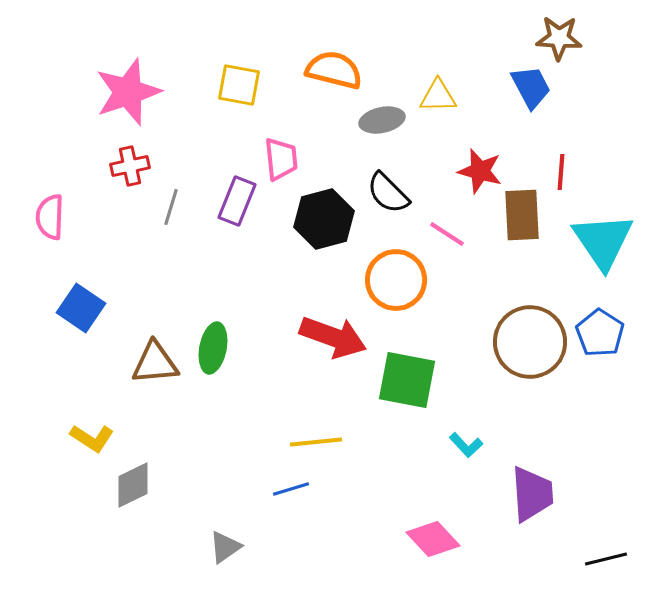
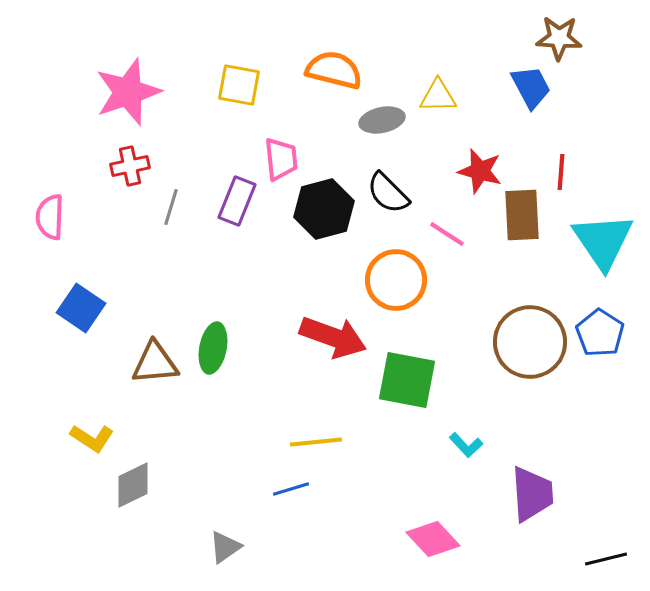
black hexagon: moved 10 px up
